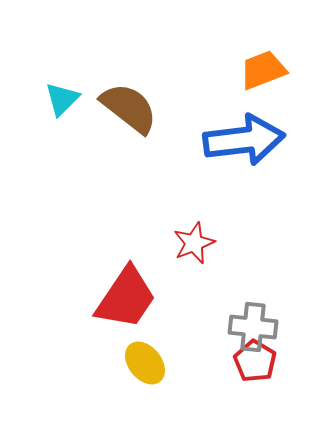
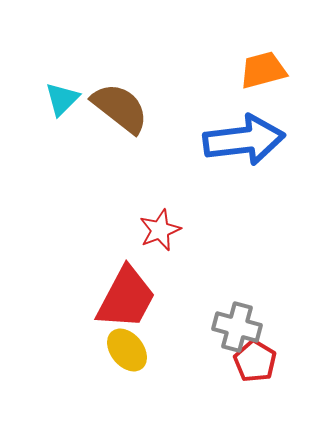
orange trapezoid: rotated 6 degrees clockwise
brown semicircle: moved 9 px left
red star: moved 34 px left, 13 px up
red trapezoid: rotated 6 degrees counterclockwise
gray cross: moved 16 px left; rotated 9 degrees clockwise
yellow ellipse: moved 18 px left, 13 px up
